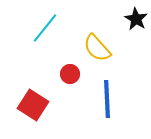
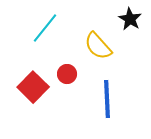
black star: moved 6 px left
yellow semicircle: moved 1 px right, 2 px up
red circle: moved 3 px left
red square: moved 18 px up; rotated 12 degrees clockwise
